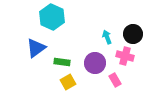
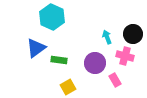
green rectangle: moved 3 px left, 2 px up
yellow square: moved 5 px down
